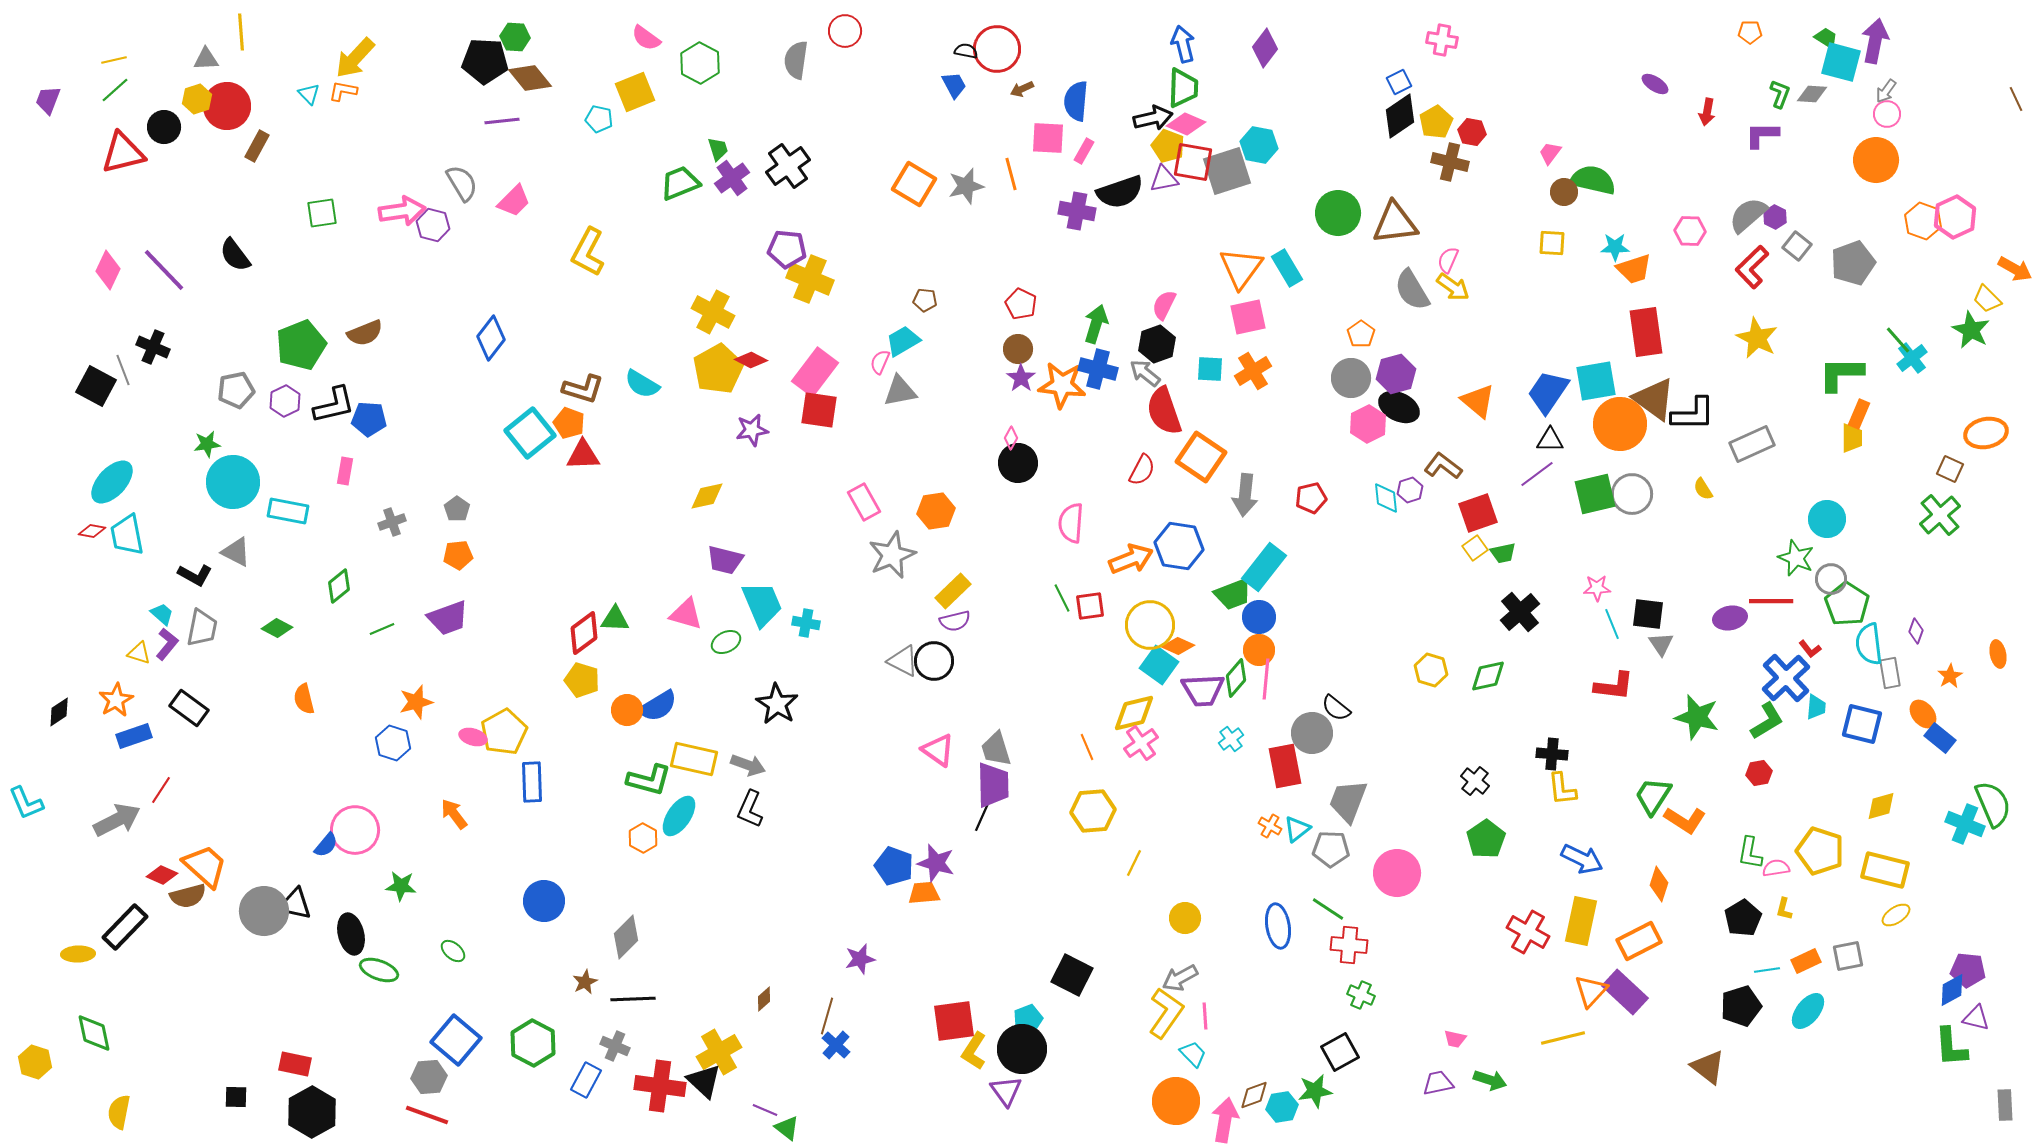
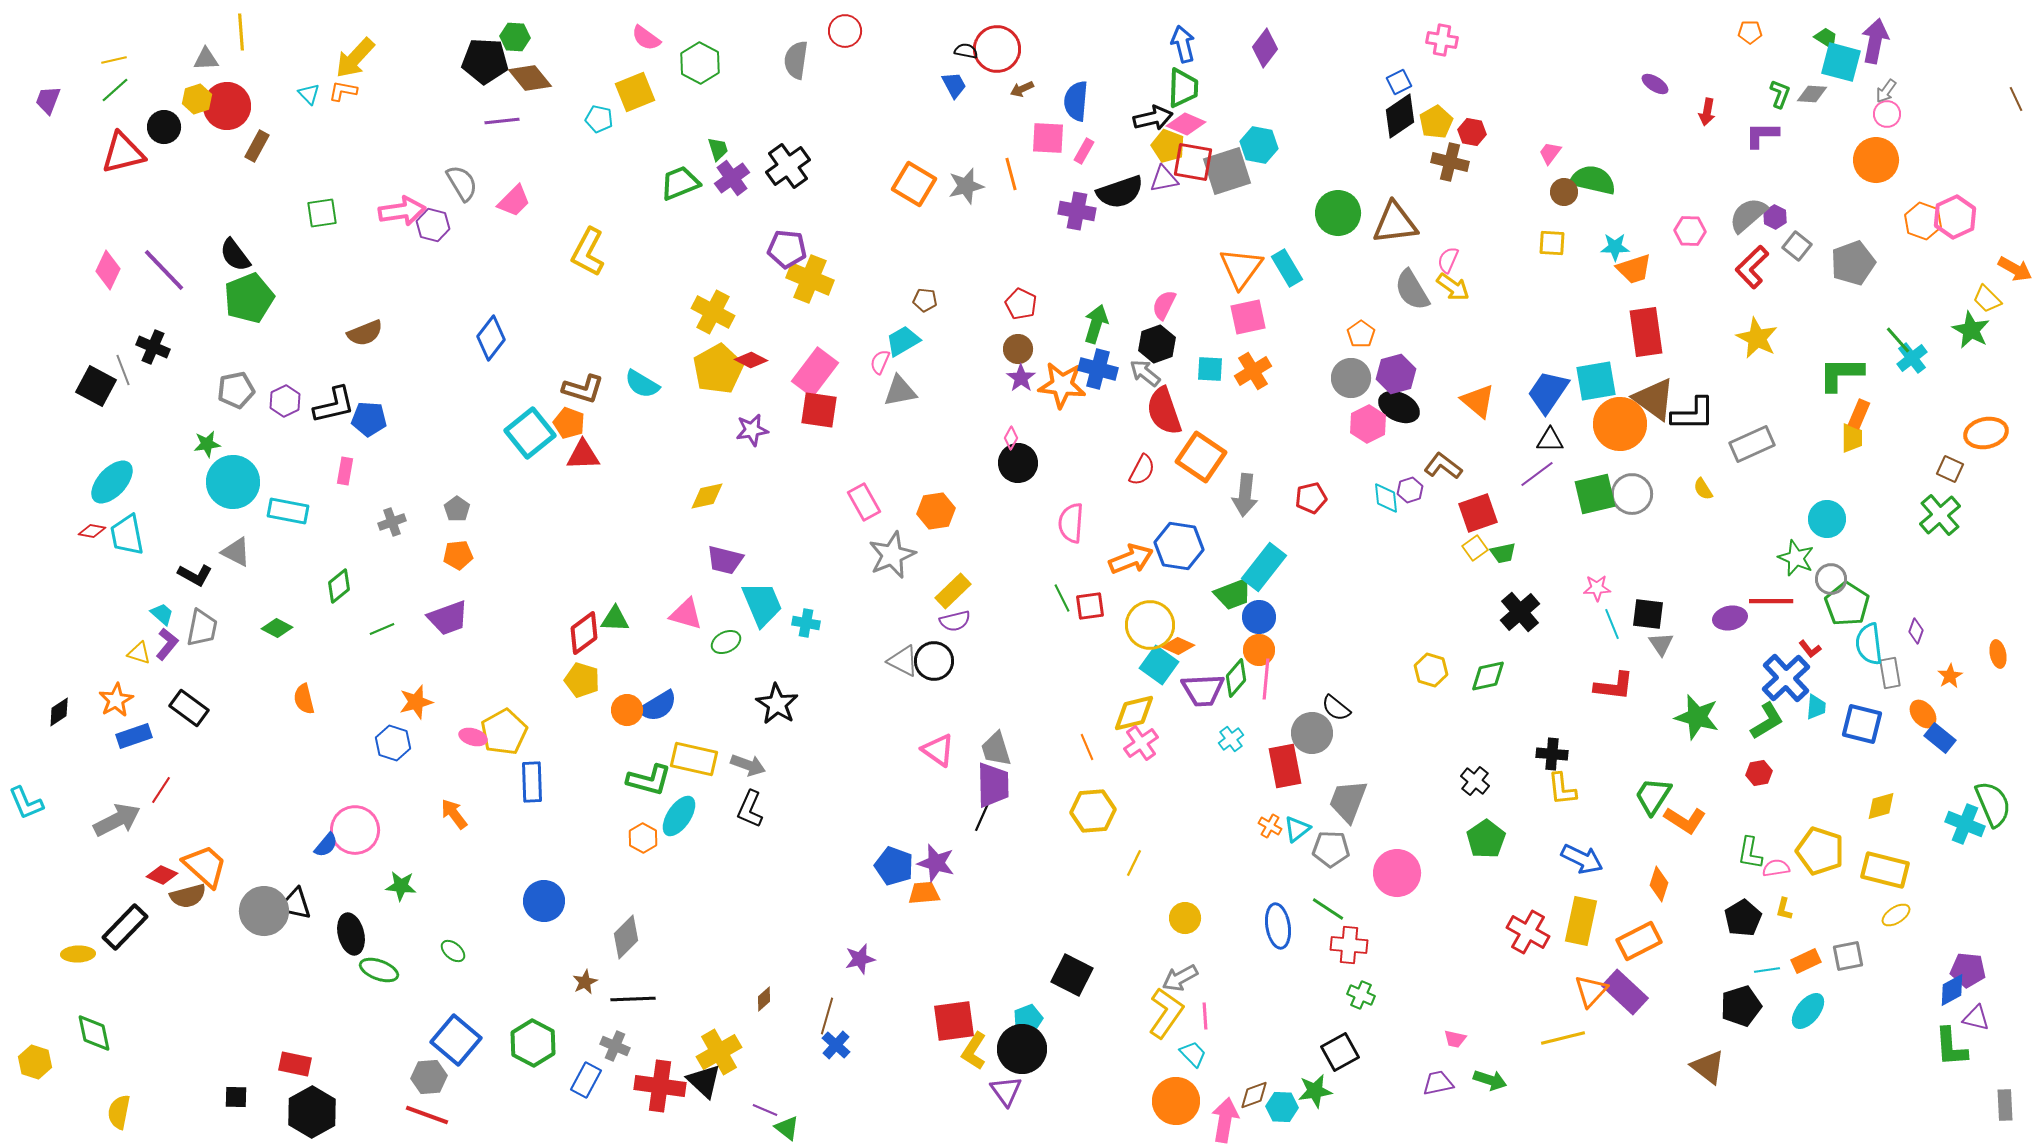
green pentagon at (301, 345): moved 52 px left, 47 px up
cyan hexagon at (1282, 1107): rotated 12 degrees clockwise
